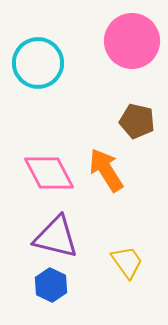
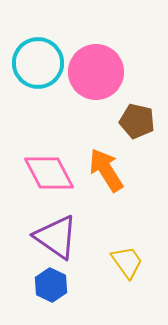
pink circle: moved 36 px left, 31 px down
purple triangle: rotated 21 degrees clockwise
